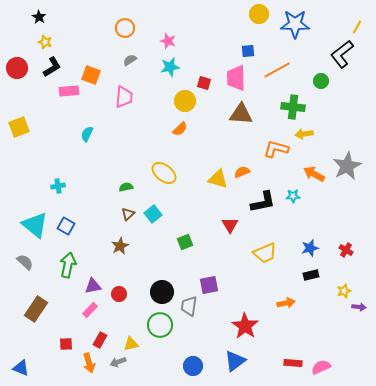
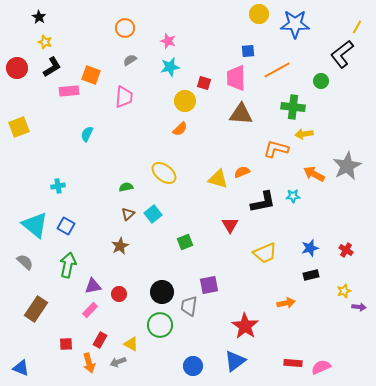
yellow triangle at (131, 344): rotated 42 degrees clockwise
